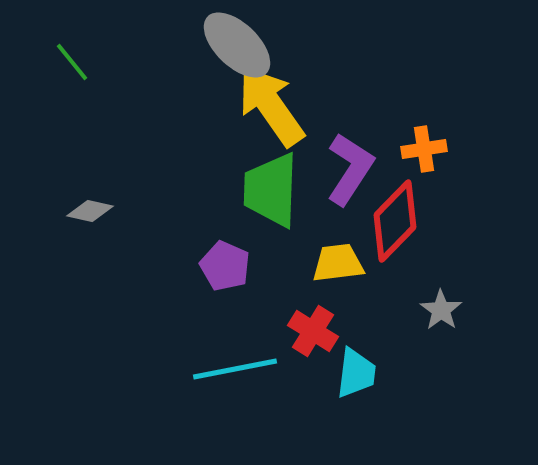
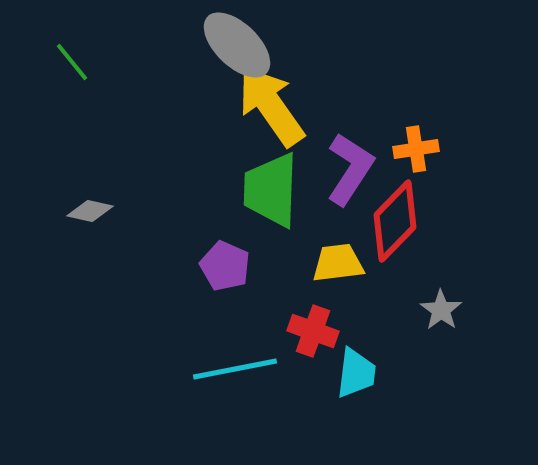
orange cross: moved 8 px left
red cross: rotated 12 degrees counterclockwise
